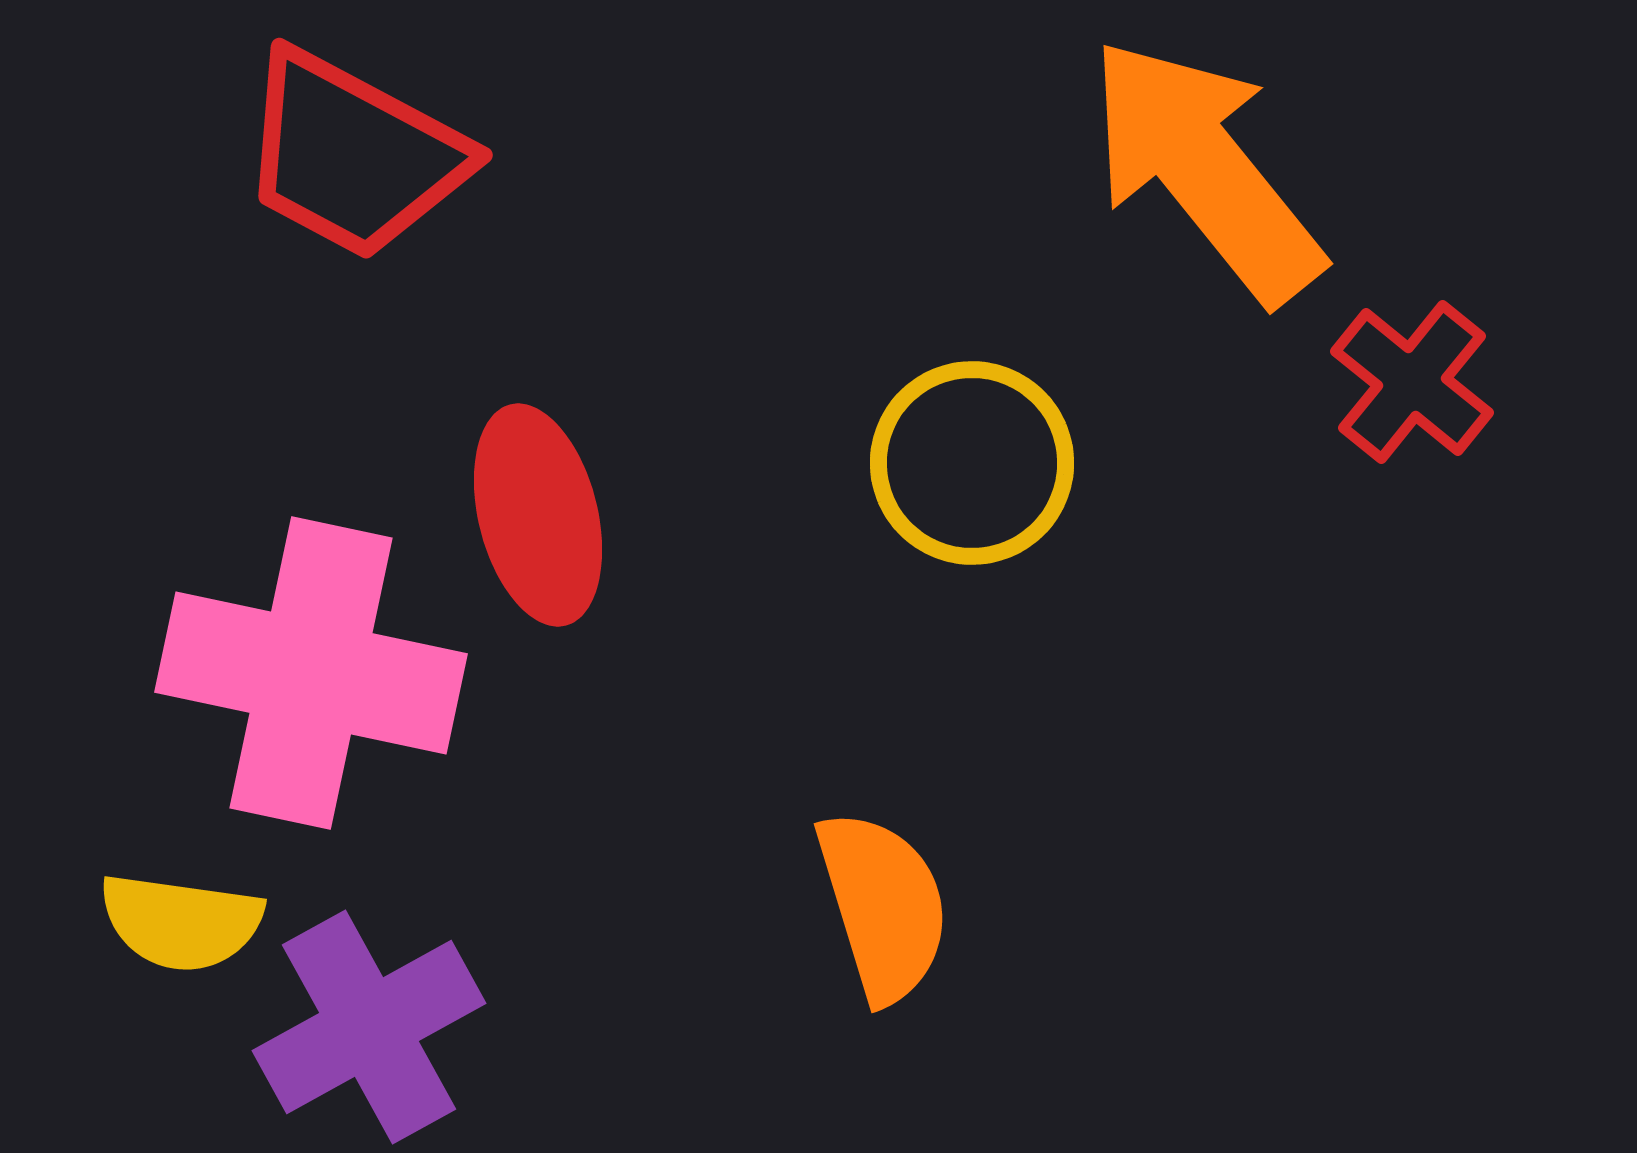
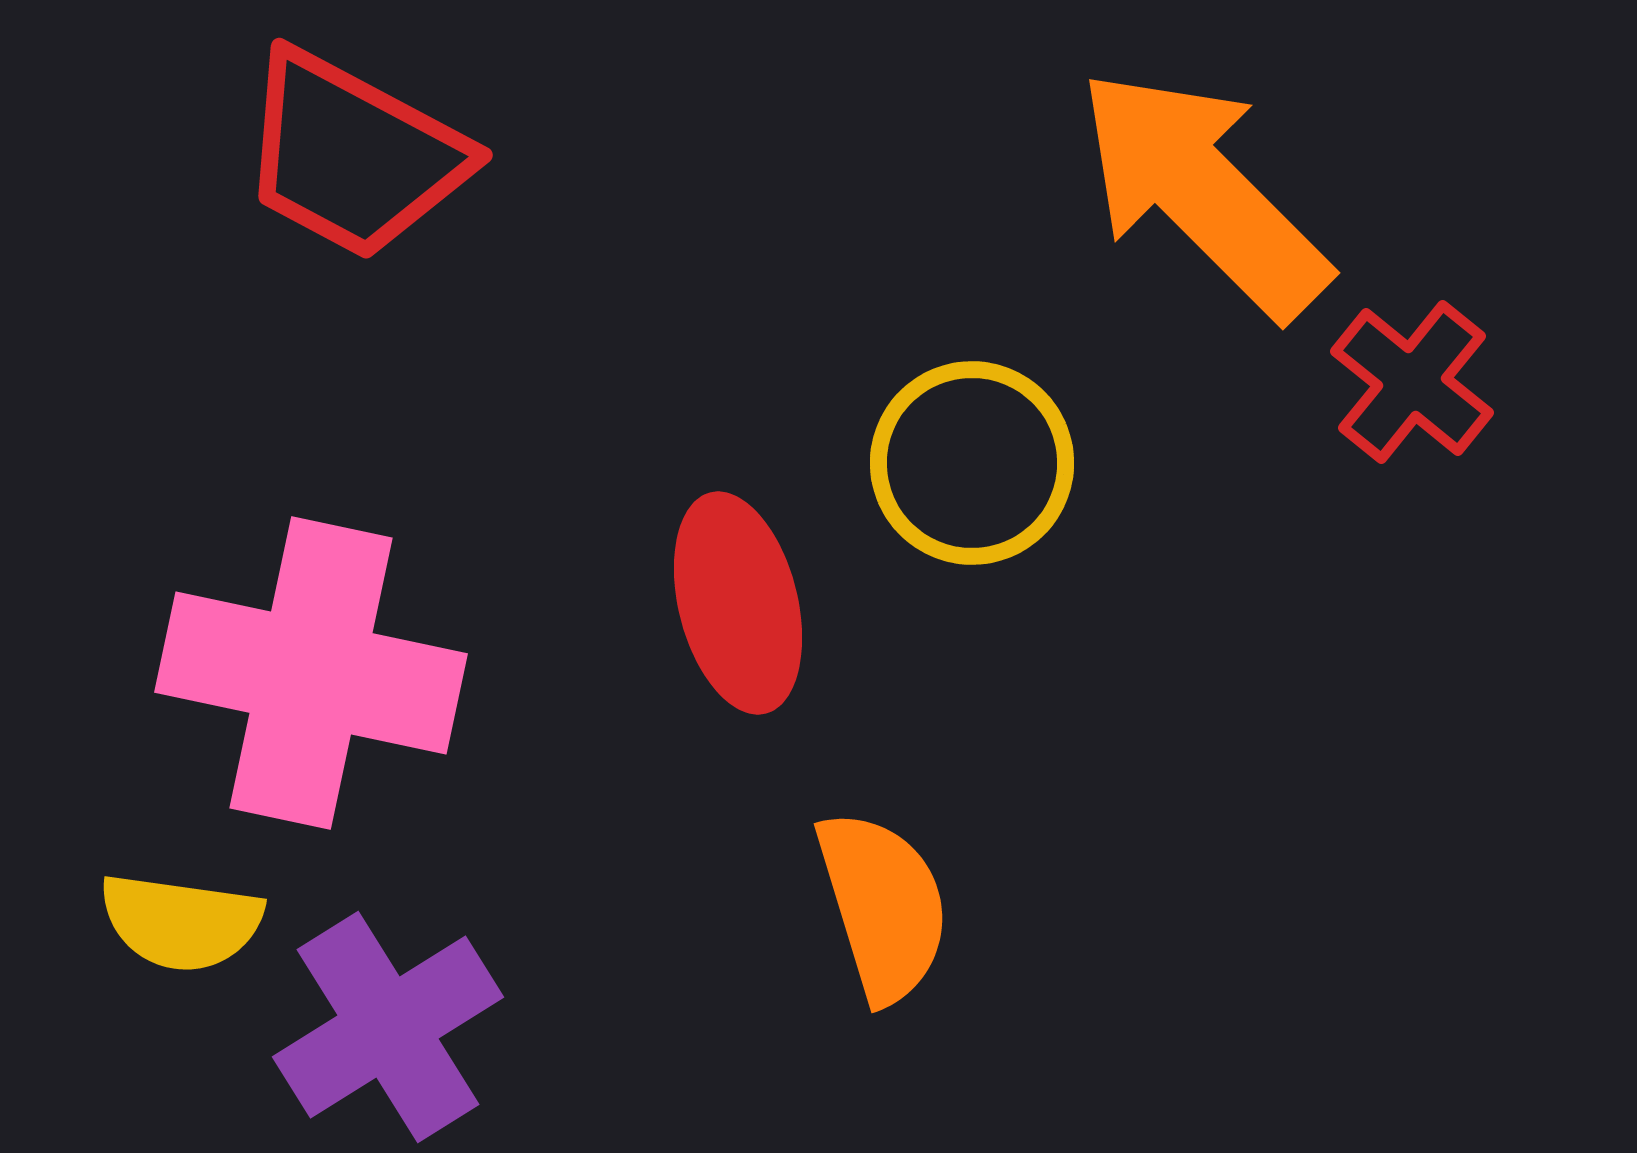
orange arrow: moved 2 px left, 23 px down; rotated 6 degrees counterclockwise
red ellipse: moved 200 px right, 88 px down
purple cross: moved 19 px right; rotated 3 degrees counterclockwise
